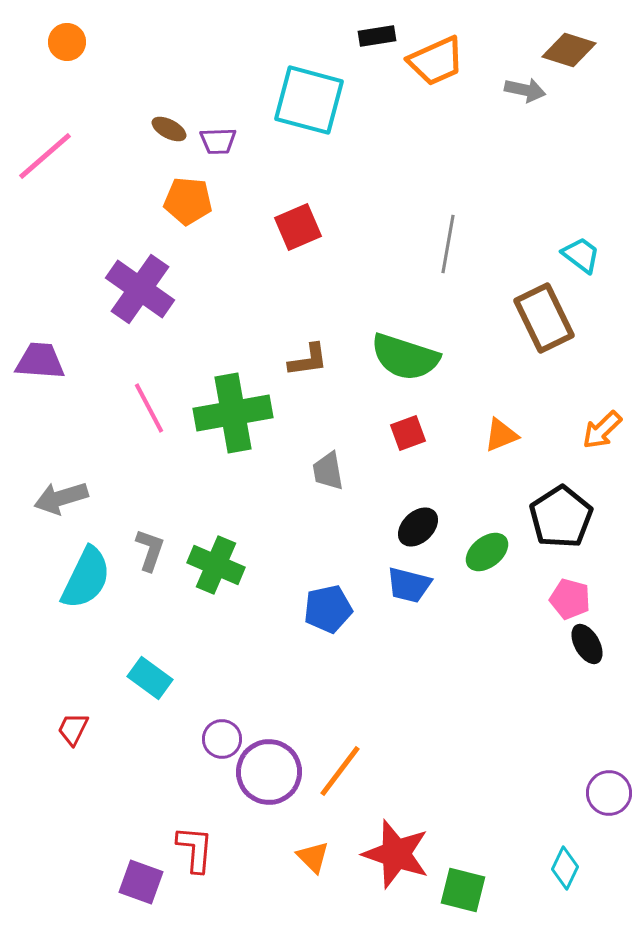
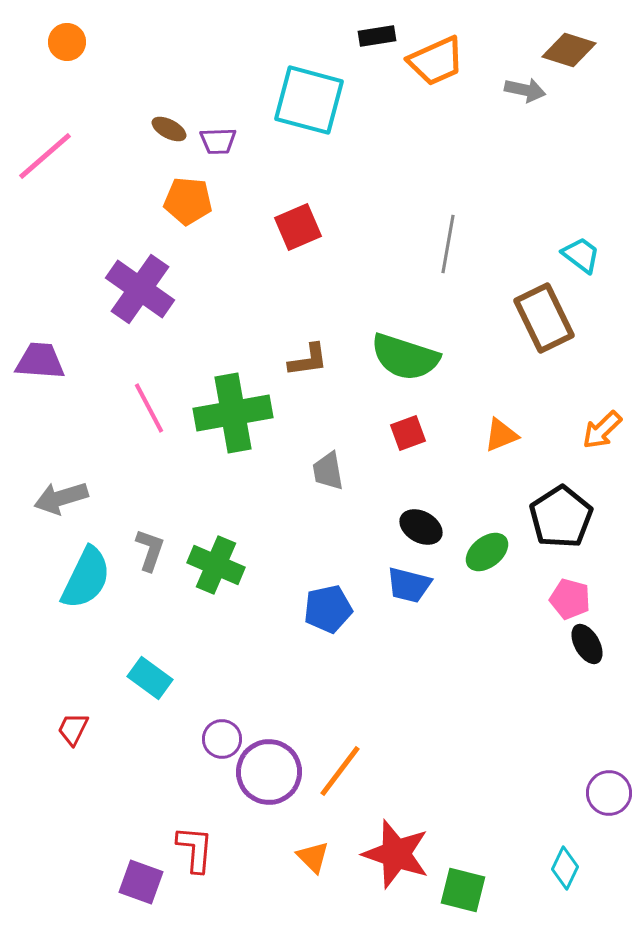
black ellipse at (418, 527): moved 3 px right; rotated 72 degrees clockwise
